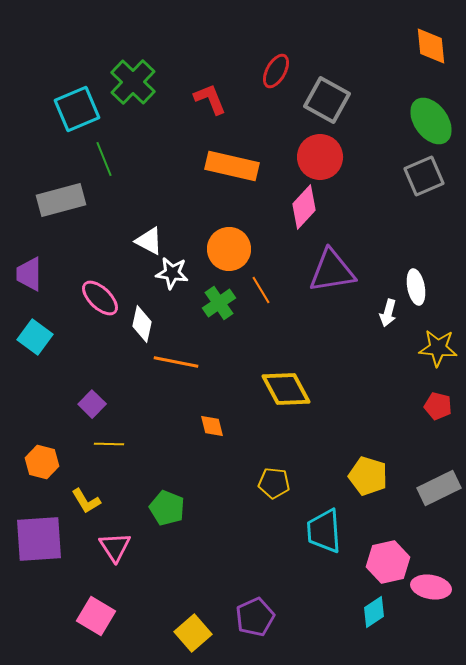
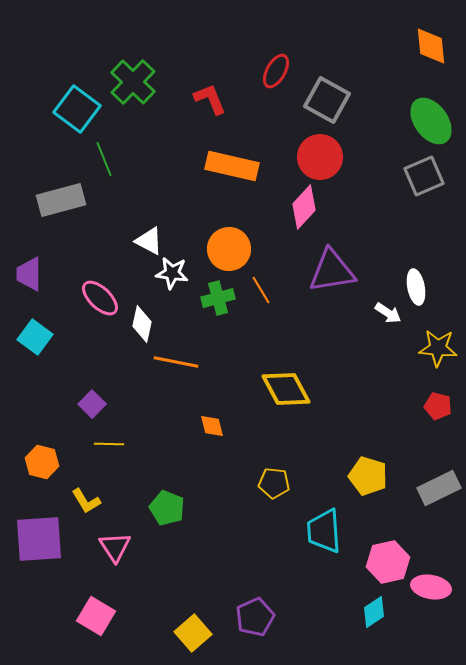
cyan square at (77, 109): rotated 30 degrees counterclockwise
green cross at (219, 303): moved 1 px left, 5 px up; rotated 20 degrees clockwise
white arrow at (388, 313): rotated 72 degrees counterclockwise
